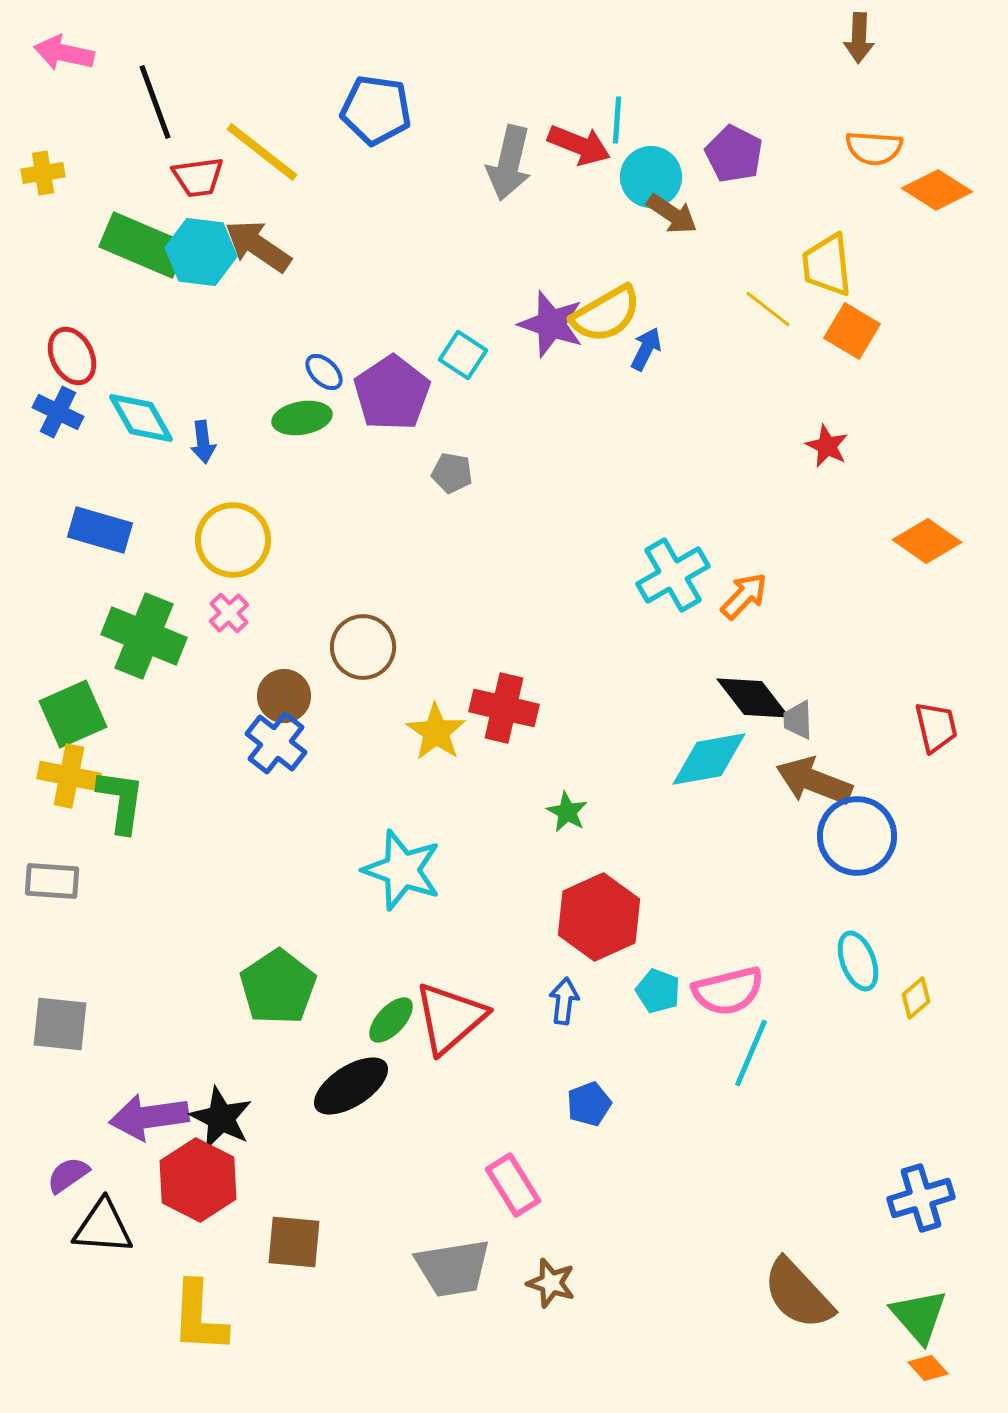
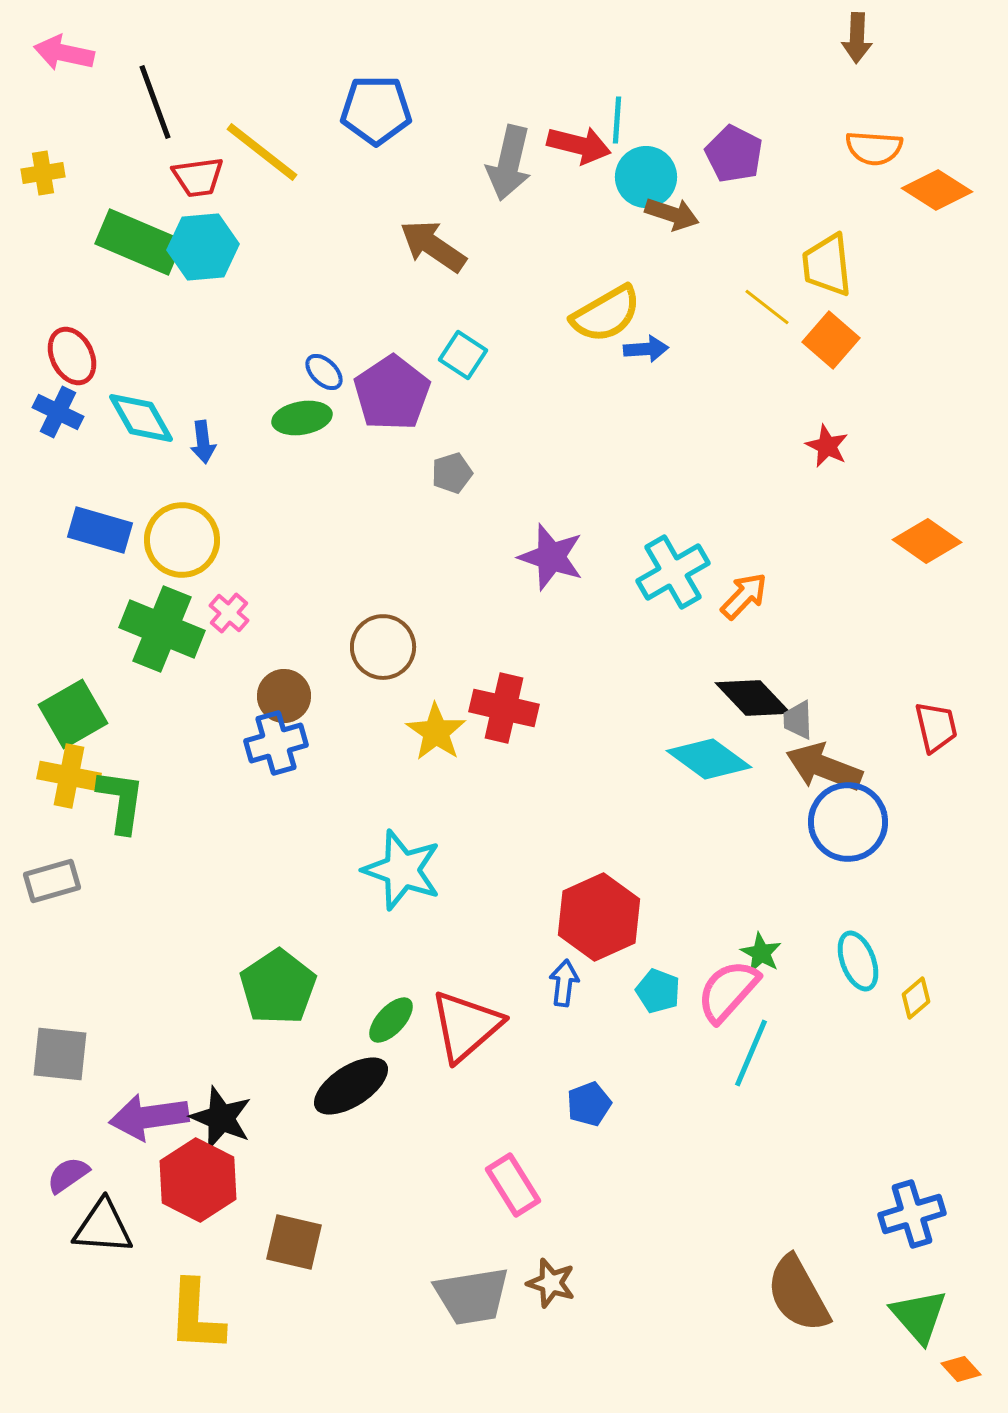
brown arrow at (859, 38): moved 2 px left
blue pentagon at (376, 110): rotated 8 degrees counterclockwise
red arrow at (579, 145): rotated 8 degrees counterclockwise
cyan circle at (651, 177): moved 5 px left
brown arrow at (672, 214): rotated 16 degrees counterclockwise
green rectangle at (143, 245): moved 4 px left, 3 px up
brown arrow at (258, 246): moved 175 px right
cyan hexagon at (201, 252): moved 2 px right, 5 px up; rotated 12 degrees counterclockwise
yellow line at (768, 309): moved 1 px left, 2 px up
purple star at (551, 324): moved 233 px down
orange square at (852, 331): moved 21 px left, 9 px down; rotated 10 degrees clockwise
blue arrow at (646, 349): rotated 60 degrees clockwise
gray pentagon at (452, 473): rotated 27 degrees counterclockwise
yellow circle at (233, 540): moved 51 px left
cyan cross at (673, 575): moved 3 px up
pink cross at (229, 613): rotated 6 degrees counterclockwise
green cross at (144, 636): moved 18 px right, 7 px up
brown circle at (363, 647): moved 20 px right
black diamond at (753, 698): rotated 6 degrees counterclockwise
green square at (73, 714): rotated 6 degrees counterclockwise
blue cross at (276, 743): rotated 36 degrees clockwise
cyan diamond at (709, 759): rotated 46 degrees clockwise
brown arrow at (814, 781): moved 10 px right, 14 px up
green star at (567, 812): moved 194 px right, 141 px down
blue circle at (857, 836): moved 9 px left, 14 px up
gray rectangle at (52, 881): rotated 20 degrees counterclockwise
pink semicircle at (728, 991): rotated 146 degrees clockwise
blue arrow at (564, 1001): moved 18 px up
red triangle at (450, 1018): moved 16 px right, 8 px down
gray square at (60, 1024): moved 30 px down
black star at (221, 1118): rotated 4 degrees counterclockwise
blue cross at (921, 1198): moved 9 px left, 16 px down
brown square at (294, 1242): rotated 8 degrees clockwise
gray trapezoid at (453, 1268): moved 19 px right, 28 px down
brown semicircle at (798, 1294): rotated 14 degrees clockwise
yellow L-shape at (199, 1317): moved 3 px left, 1 px up
orange diamond at (928, 1368): moved 33 px right, 1 px down
